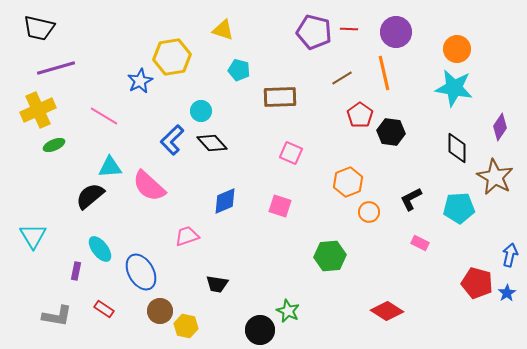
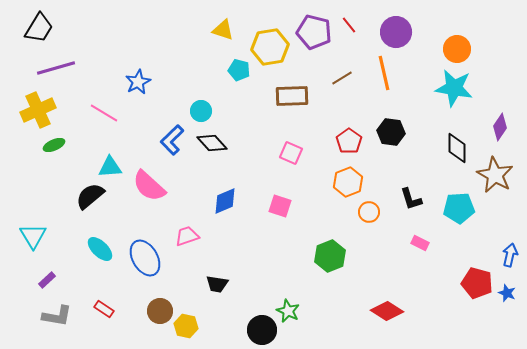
black trapezoid at (39, 28): rotated 72 degrees counterclockwise
red line at (349, 29): moved 4 px up; rotated 48 degrees clockwise
yellow hexagon at (172, 57): moved 98 px right, 10 px up
blue star at (140, 81): moved 2 px left, 1 px down
brown rectangle at (280, 97): moved 12 px right, 1 px up
red pentagon at (360, 115): moved 11 px left, 26 px down
pink line at (104, 116): moved 3 px up
brown star at (495, 177): moved 2 px up
black L-shape at (411, 199): rotated 80 degrees counterclockwise
cyan ellipse at (100, 249): rotated 8 degrees counterclockwise
green hexagon at (330, 256): rotated 16 degrees counterclockwise
purple rectangle at (76, 271): moved 29 px left, 9 px down; rotated 36 degrees clockwise
blue ellipse at (141, 272): moved 4 px right, 14 px up
blue star at (507, 293): rotated 18 degrees counterclockwise
black circle at (260, 330): moved 2 px right
